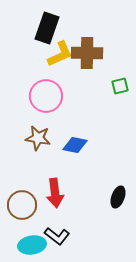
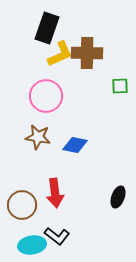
green square: rotated 12 degrees clockwise
brown star: moved 1 px up
